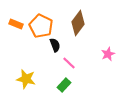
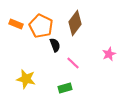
brown diamond: moved 3 px left
pink star: moved 1 px right
pink line: moved 4 px right
green rectangle: moved 1 px right, 3 px down; rotated 32 degrees clockwise
